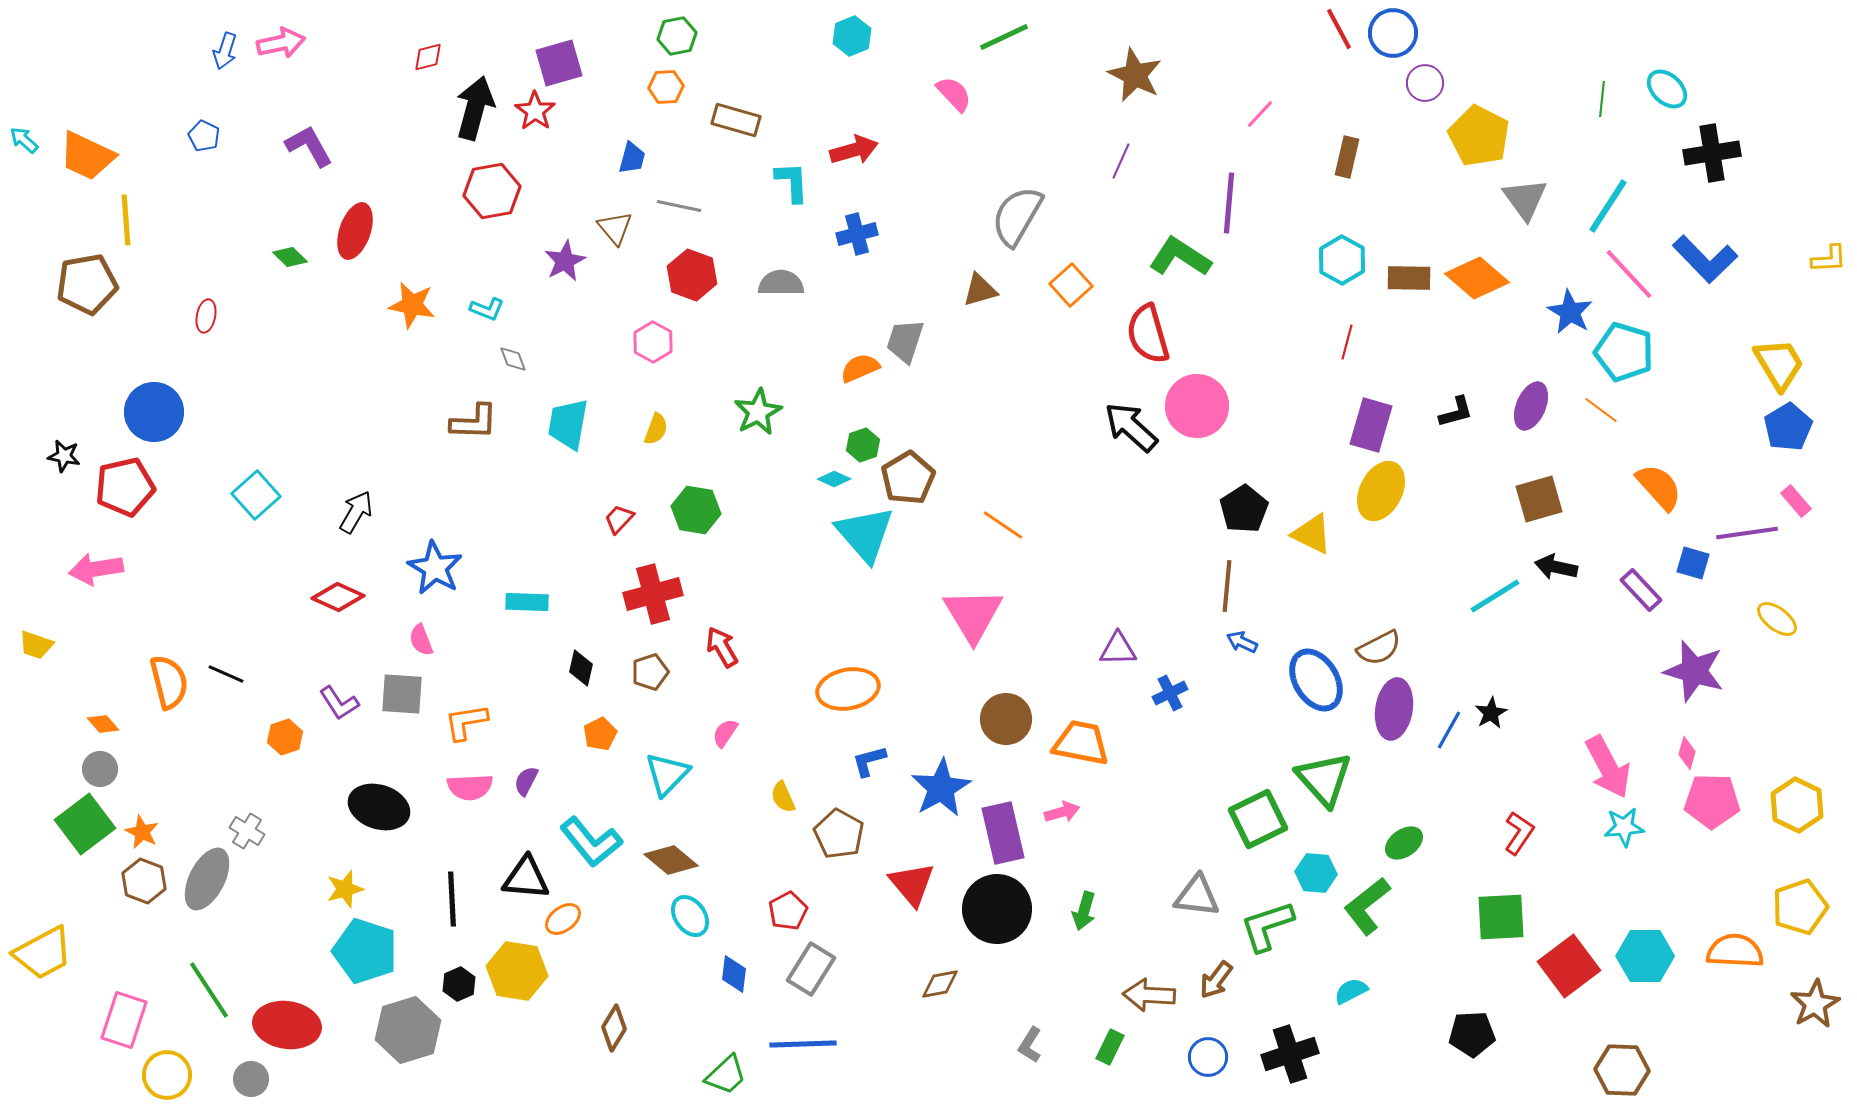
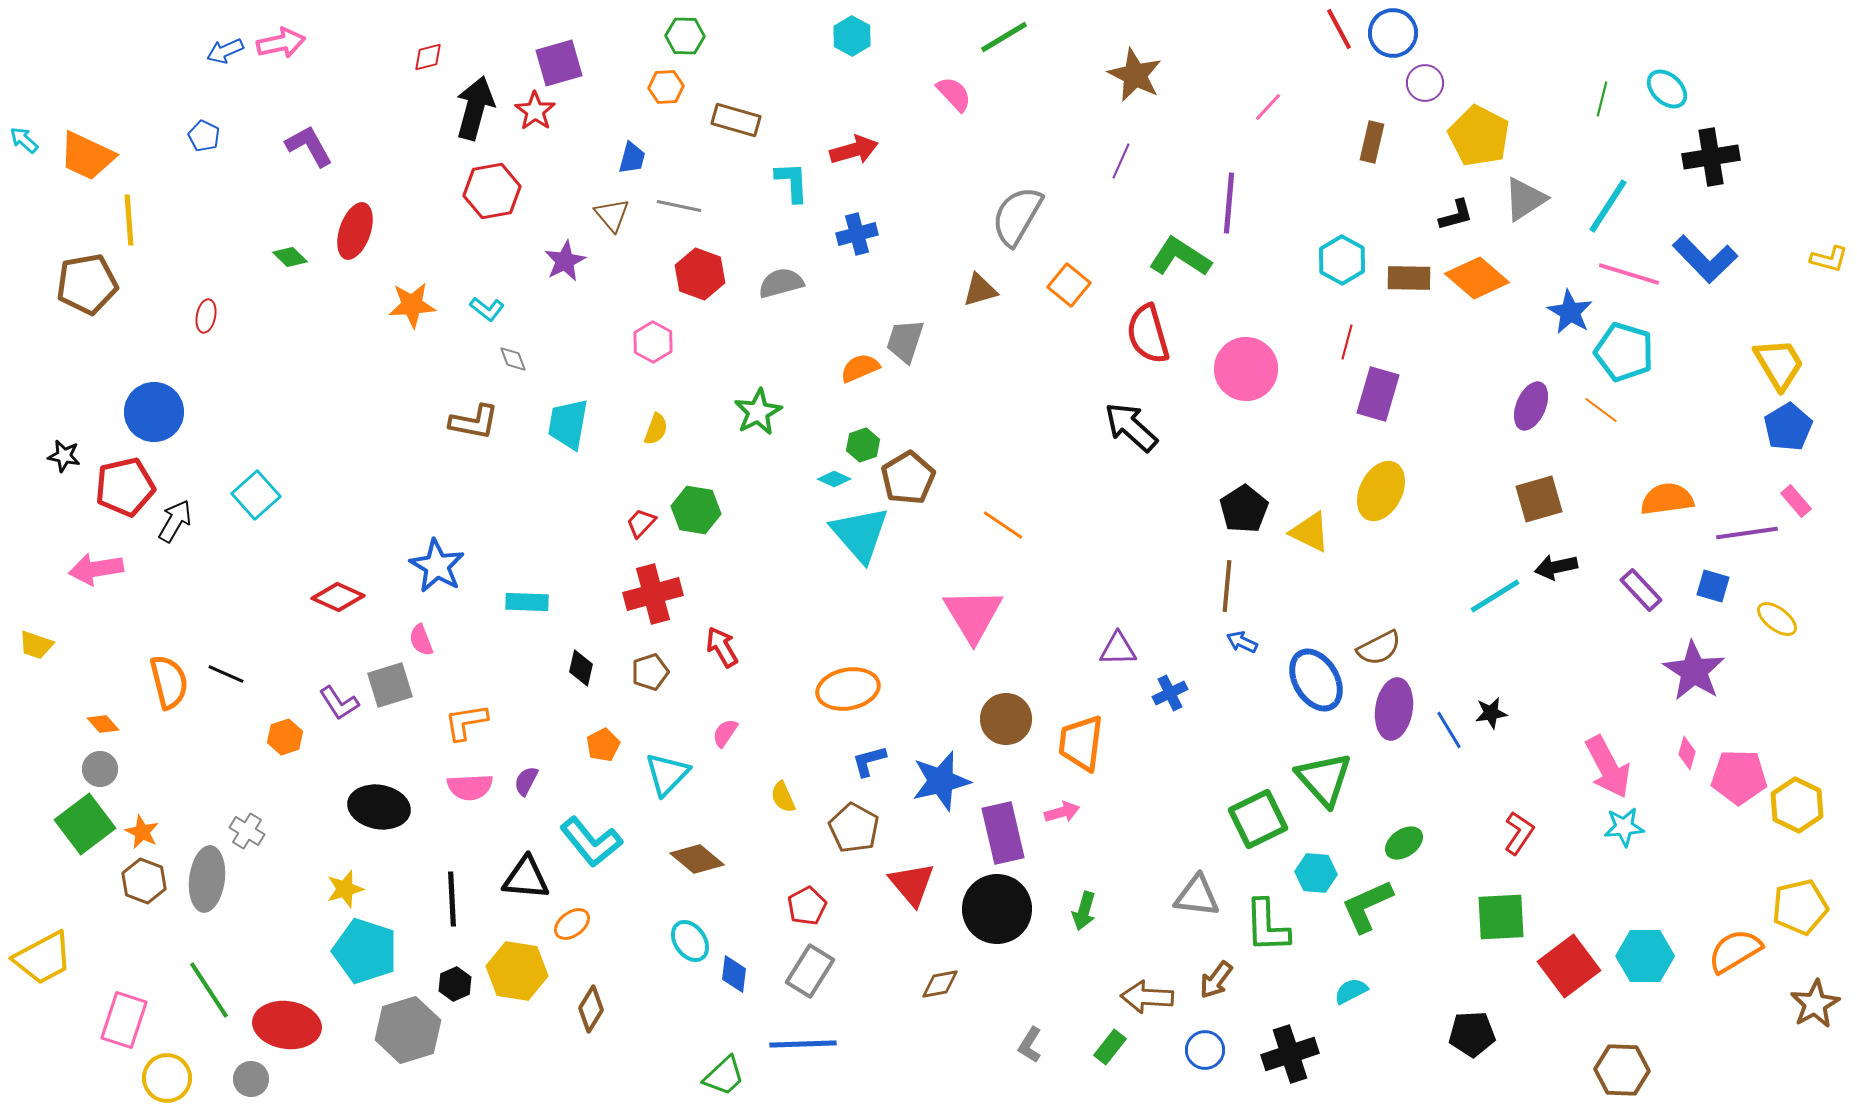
green hexagon at (677, 36): moved 8 px right; rotated 12 degrees clockwise
cyan hexagon at (852, 36): rotated 9 degrees counterclockwise
green line at (1004, 37): rotated 6 degrees counterclockwise
blue arrow at (225, 51): rotated 48 degrees clockwise
green line at (1602, 99): rotated 8 degrees clockwise
pink line at (1260, 114): moved 8 px right, 7 px up
black cross at (1712, 153): moved 1 px left, 4 px down
brown rectangle at (1347, 157): moved 25 px right, 15 px up
gray triangle at (1525, 199): rotated 33 degrees clockwise
yellow line at (126, 220): moved 3 px right
brown triangle at (615, 228): moved 3 px left, 13 px up
yellow L-shape at (1829, 259): rotated 18 degrees clockwise
pink line at (1629, 274): rotated 30 degrees counterclockwise
red hexagon at (692, 275): moved 8 px right, 1 px up
gray semicircle at (781, 283): rotated 15 degrees counterclockwise
orange square at (1071, 285): moved 2 px left; rotated 9 degrees counterclockwise
orange star at (412, 305): rotated 15 degrees counterclockwise
cyan L-shape at (487, 309): rotated 16 degrees clockwise
pink circle at (1197, 406): moved 49 px right, 37 px up
black L-shape at (1456, 412): moved 197 px up
brown L-shape at (474, 422): rotated 9 degrees clockwise
purple rectangle at (1371, 425): moved 7 px right, 31 px up
orange semicircle at (1659, 487): moved 8 px right, 12 px down; rotated 56 degrees counterclockwise
black arrow at (356, 512): moved 181 px left, 9 px down
red trapezoid at (619, 519): moved 22 px right, 4 px down
cyan triangle at (865, 534): moved 5 px left
yellow triangle at (1312, 534): moved 2 px left, 2 px up
blue square at (1693, 563): moved 20 px right, 23 px down
black arrow at (1556, 567): rotated 24 degrees counterclockwise
blue star at (435, 568): moved 2 px right, 2 px up
purple star at (1694, 671): rotated 16 degrees clockwise
gray square at (402, 694): moved 12 px left, 9 px up; rotated 21 degrees counterclockwise
black star at (1491, 713): rotated 20 degrees clockwise
blue line at (1449, 730): rotated 60 degrees counterclockwise
orange pentagon at (600, 734): moved 3 px right, 11 px down
orange trapezoid at (1081, 743): rotated 94 degrees counterclockwise
blue star at (941, 788): moved 7 px up; rotated 16 degrees clockwise
pink pentagon at (1712, 801): moved 27 px right, 24 px up
black ellipse at (379, 807): rotated 8 degrees counterclockwise
brown pentagon at (839, 834): moved 15 px right, 6 px up
brown diamond at (671, 860): moved 26 px right, 1 px up
gray ellipse at (207, 879): rotated 20 degrees counterclockwise
green L-shape at (1367, 906): rotated 14 degrees clockwise
yellow pentagon at (1800, 907): rotated 6 degrees clockwise
red pentagon at (788, 911): moved 19 px right, 5 px up
cyan ellipse at (690, 916): moved 25 px down
orange ellipse at (563, 919): moved 9 px right, 5 px down
green L-shape at (1267, 926): rotated 74 degrees counterclockwise
orange semicircle at (1735, 951): rotated 34 degrees counterclockwise
yellow trapezoid at (43, 953): moved 5 px down
gray rectangle at (811, 969): moved 1 px left, 2 px down
black hexagon at (459, 984): moved 4 px left
brown arrow at (1149, 995): moved 2 px left, 2 px down
brown diamond at (614, 1028): moved 23 px left, 19 px up
green rectangle at (1110, 1047): rotated 12 degrees clockwise
blue circle at (1208, 1057): moved 3 px left, 7 px up
yellow circle at (167, 1075): moved 3 px down
green trapezoid at (726, 1075): moved 2 px left, 1 px down
